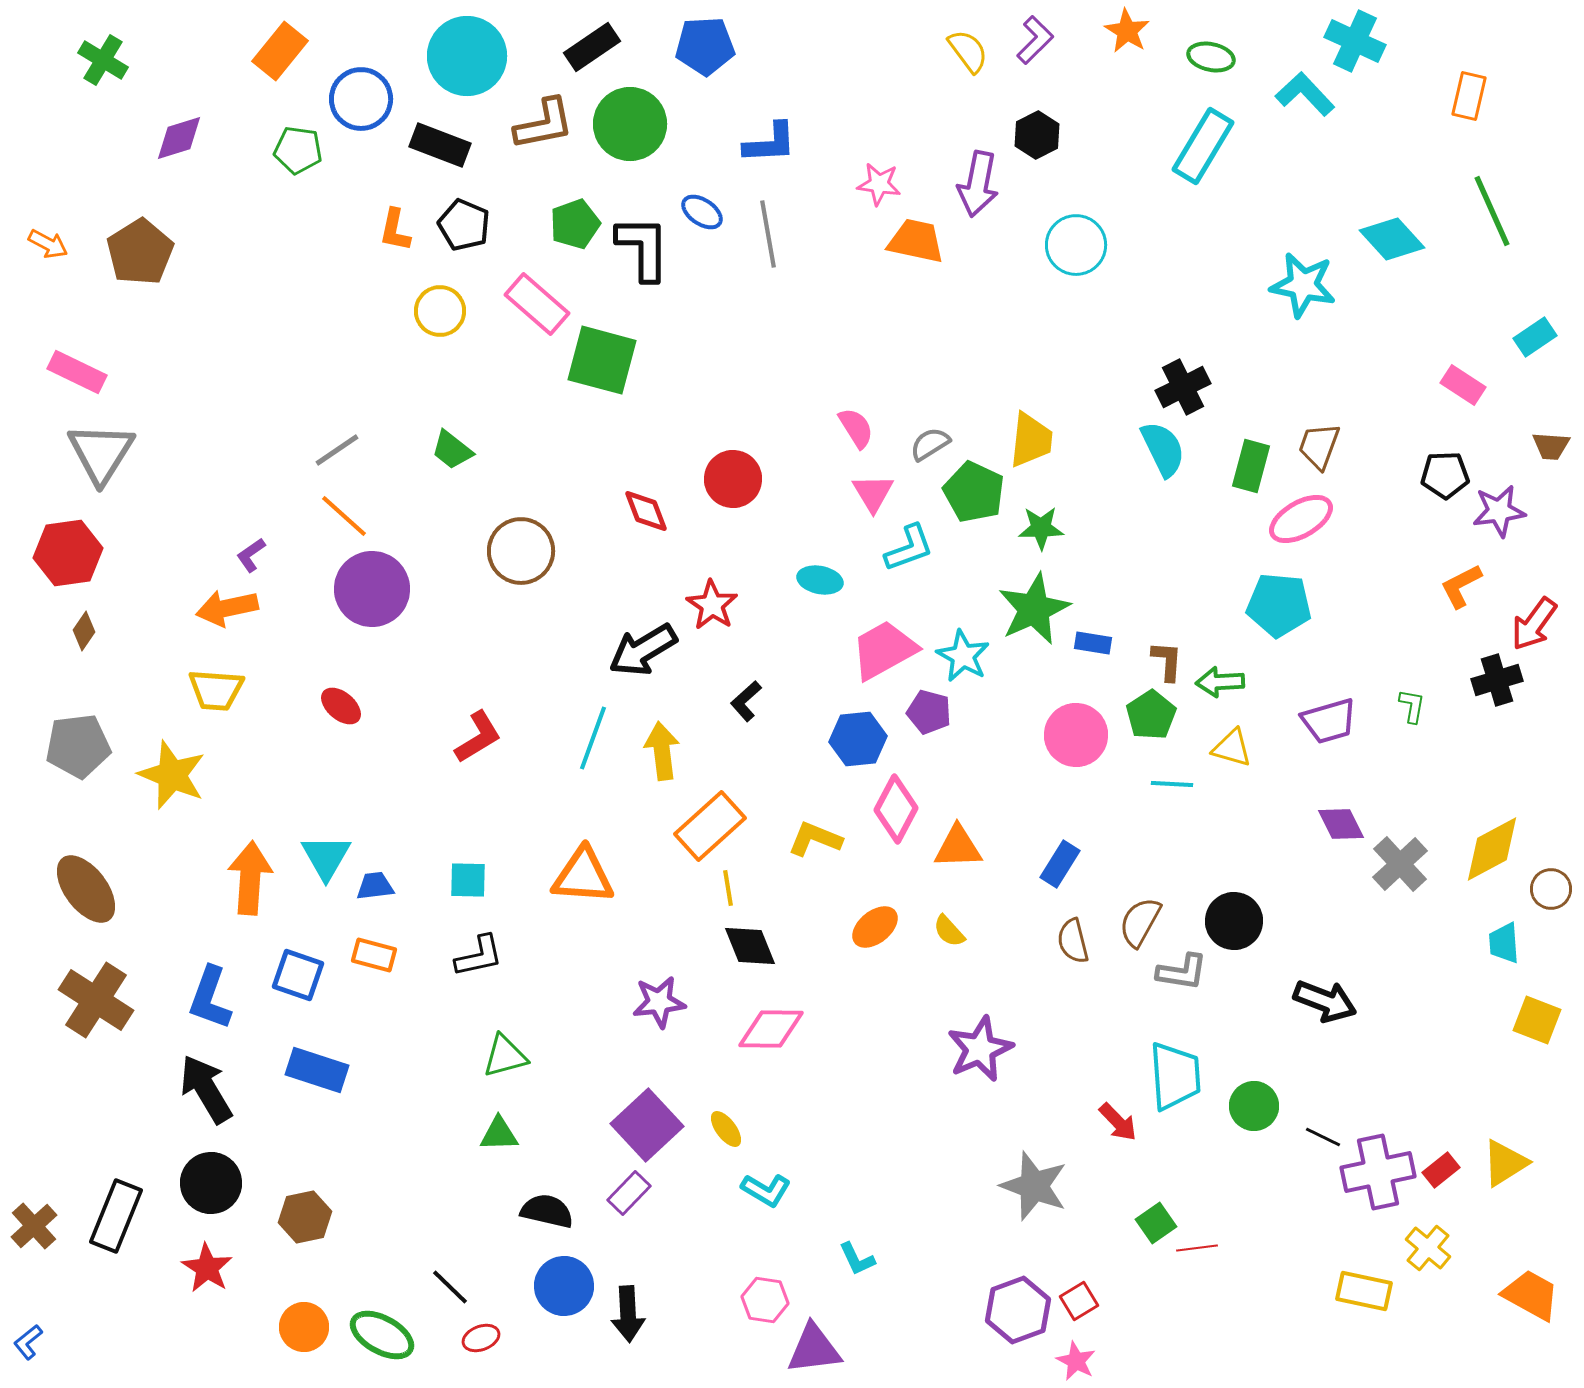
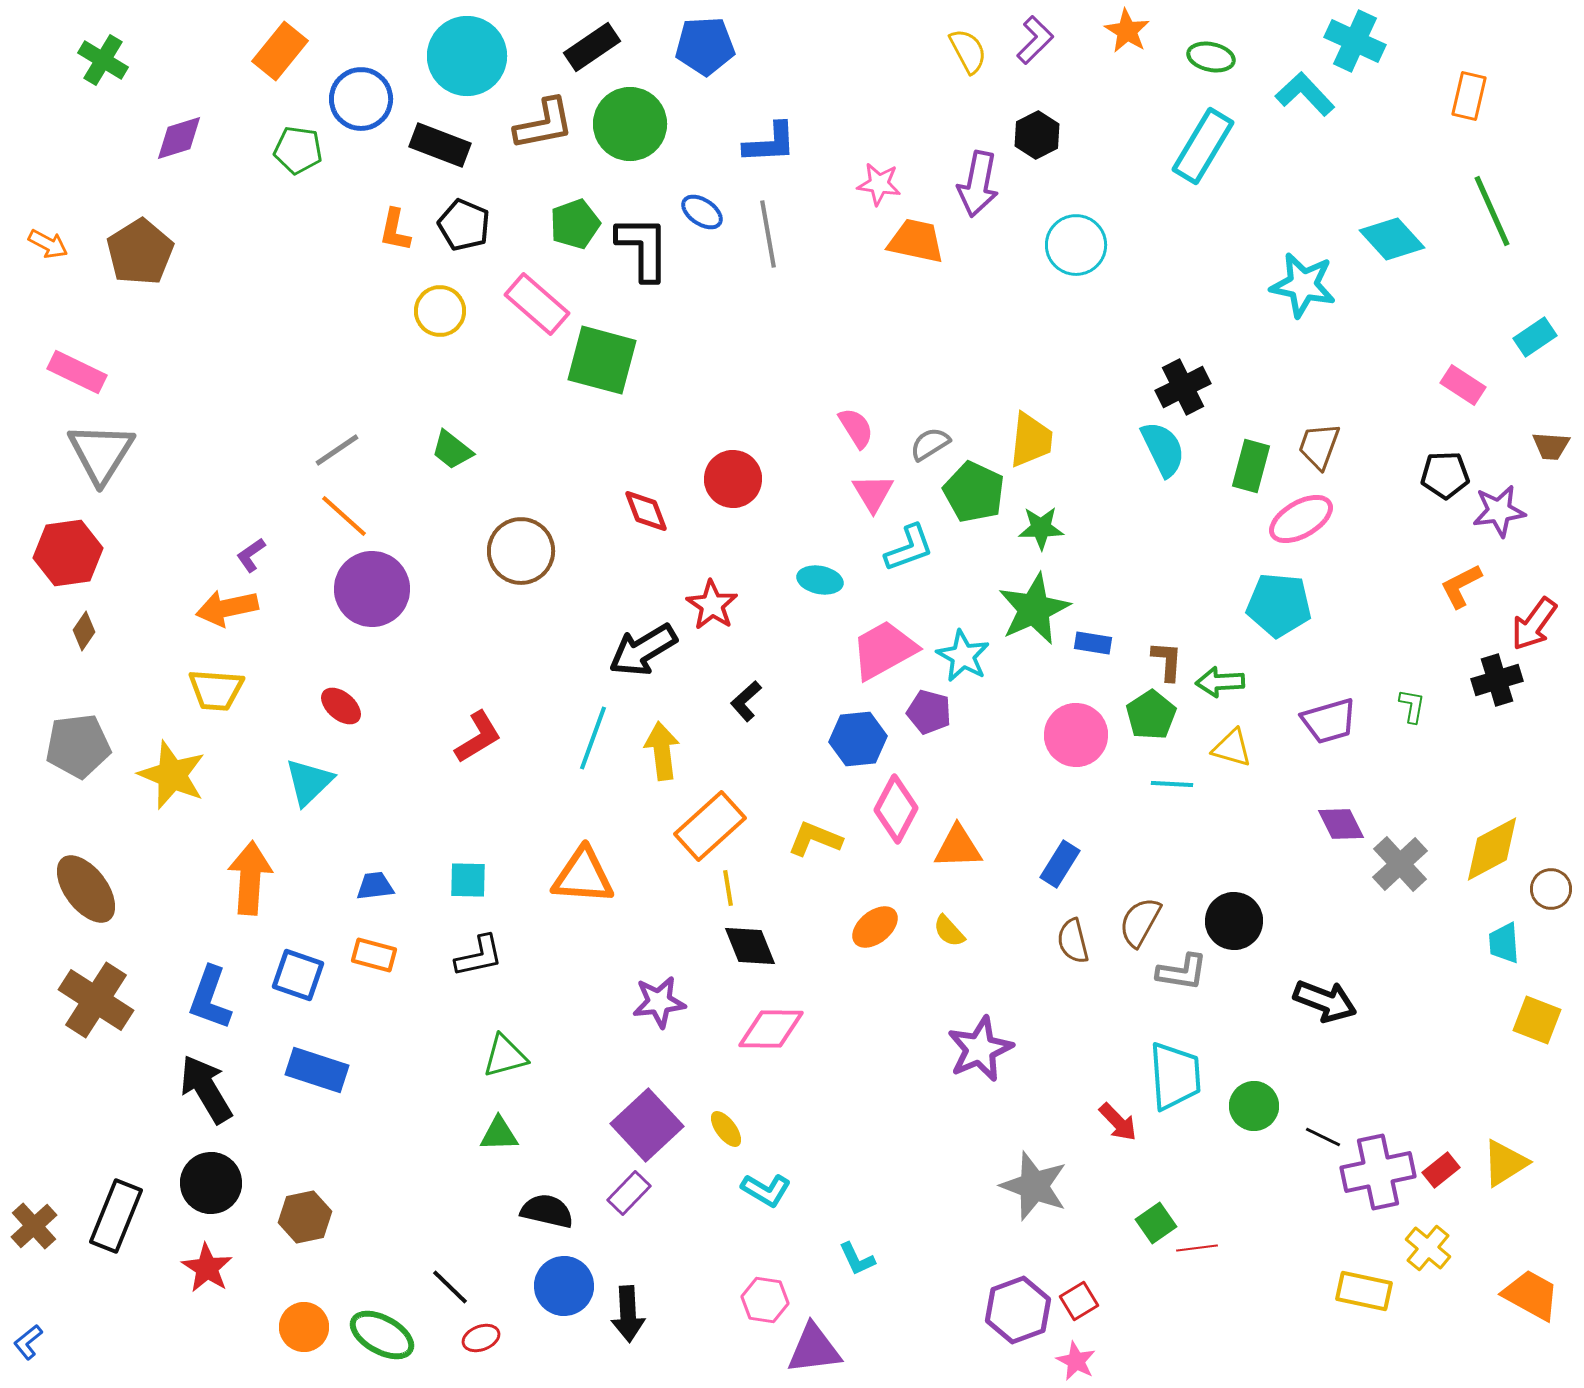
yellow semicircle at (968, 51): rotated 9 degrees clockwise
cyan triangle at (326, 857): moved 17 px left, 75 px up; rotated 16 degrees clockwise
